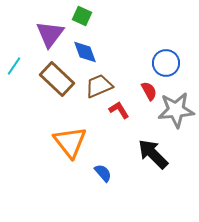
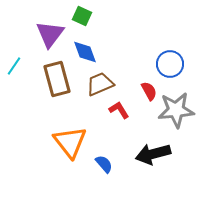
blue circle: moved 4 px right, 1 px down
brown rectangle: rotated 32 degrees clockwise
brown trapezoid: moved 1 px right, 2 px up
black arrow: rotated 60 degrees counterclockwise
blue semicircle: moved 1 px right, 9 px up
